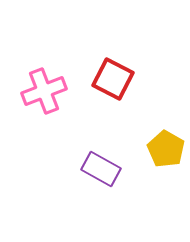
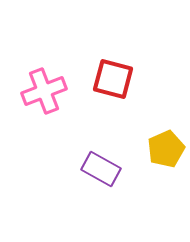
red square: rotated 12 degrees counterclockwise
yellow pentagon: rotated 18 degrees clockwise
